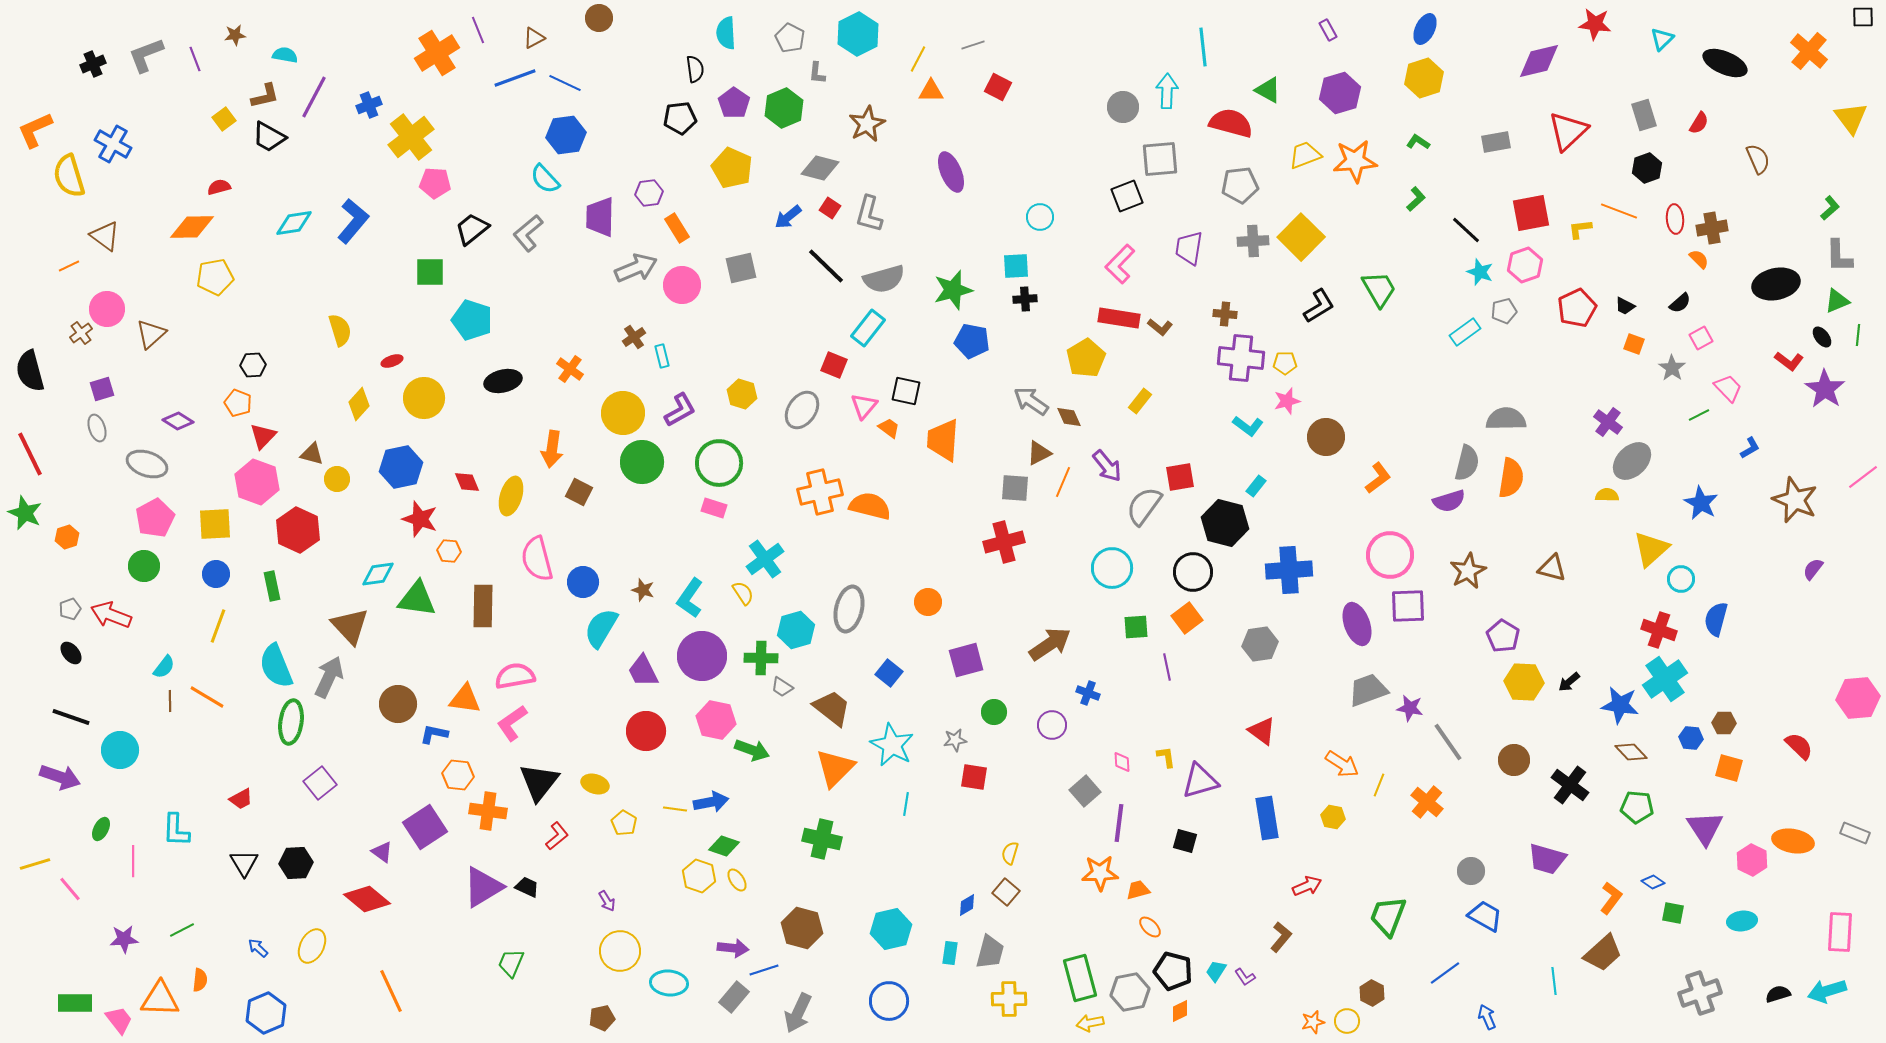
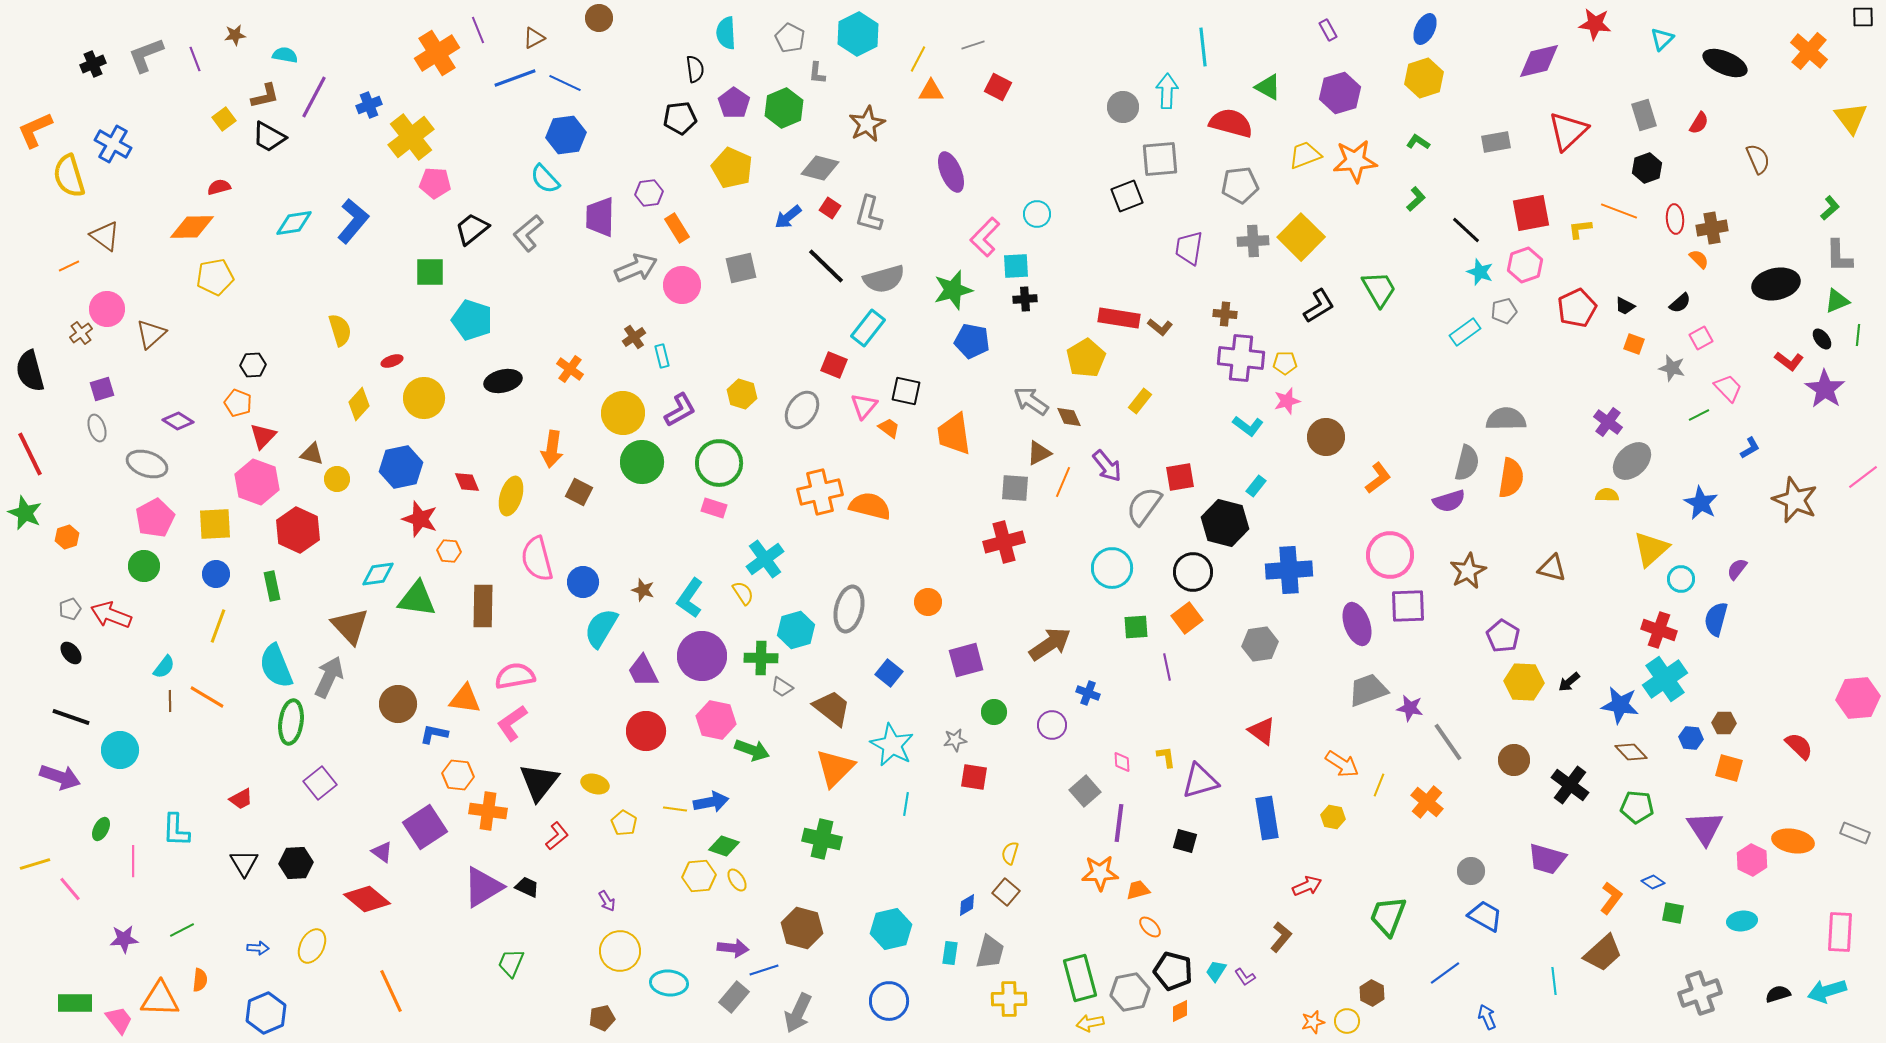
green triangle at (1268, 90): moved 3 px up
cyan circle at (1040, 217): moved 3 px left, 3 px up
pink L-shape at (1120, 264): moved 135 px left, 27 px up
black ellipse at (1822, 337): moved 2 px down
gray star at (1672, 368): rotated 20 degrees counterclockwise
orange trapezoid at (943, 440): moved 11 px right, 6 px up; rotated 12 degrees counterclockwise
purple semicircle at (1813, 569): moved 76 px left
yellow hexagon at (699, 876): rotated 24 degrees counterclockwise
blue arrow at (258, 948): rotated 140 degrees clockwise
